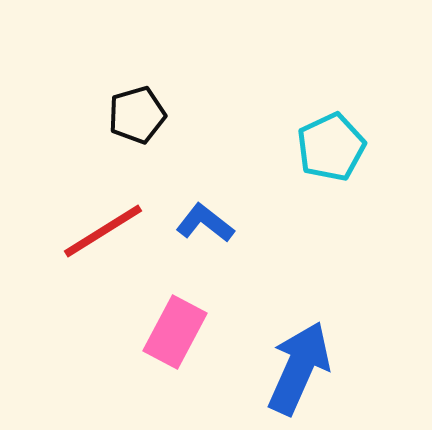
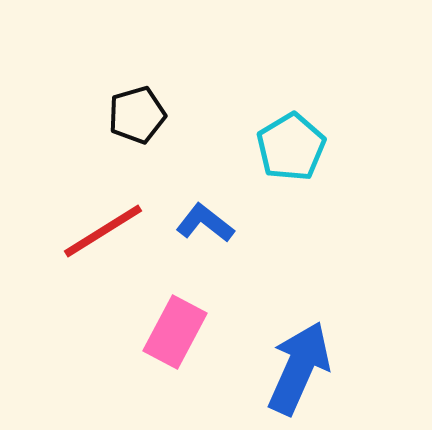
cyan pentagon: moved 40 px left; rotated 6 degrees counterclockwise
